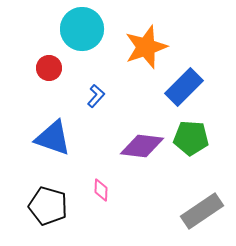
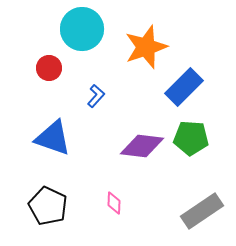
pink diamond: moved 13 px right, 13 px down
black pentagon: rotated 9 degrees clockwise
